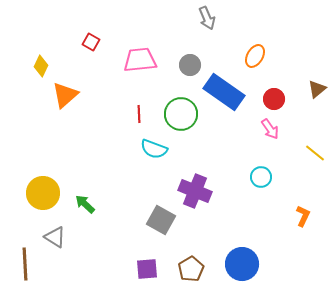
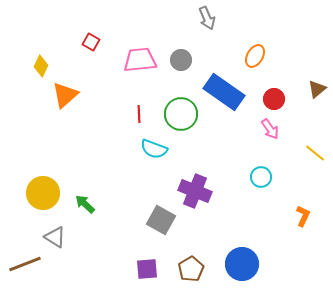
gray circle: moved 9 px left, 5 px up
brown line: rotated 72 degrees clockwise
